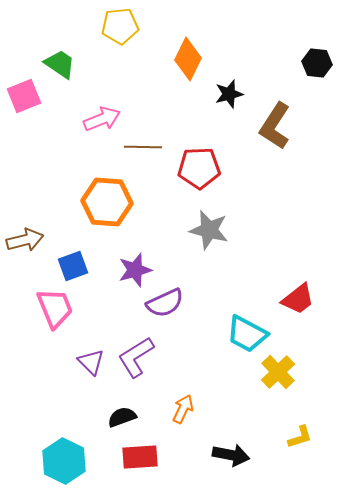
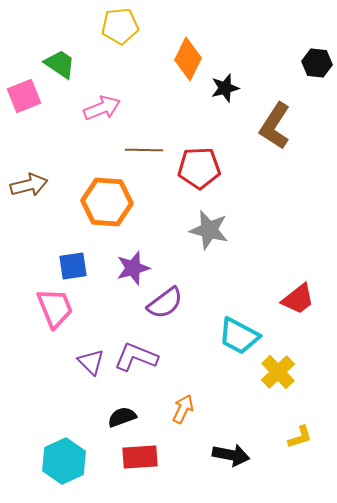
black star: moved 4 px left, 6 px up
pink arrow: moved 11 px up
brown line: moved 1 px right, 3 px down
brown arrow: moved 4 px right, 55 px up
blue square: rotated 12 degrees clockwise
purple star: moved 2 px left, 2 px up
purple semicircle: rotated 12 degrees counterclockwise
cyan trapezoid: moved 8 px left, 2 px down
purple L-shape: rotated 54 degrees clockwise
cyan hexagon: rotated 9 degrees clockwise
